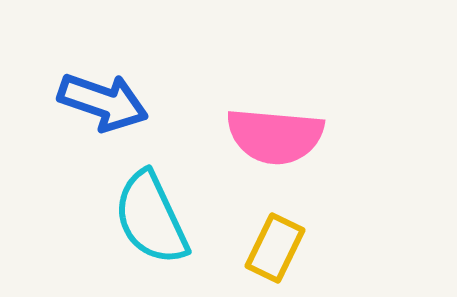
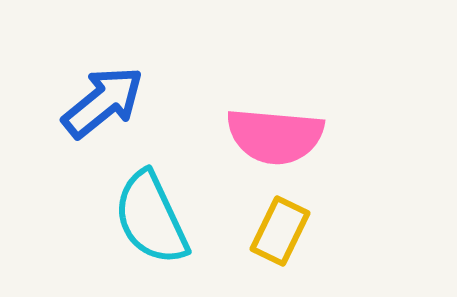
blue arrow: rotated 58 degrees counterclockwise
yellow rectangle: moved 5 px right, 17 px up
